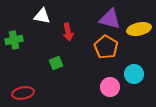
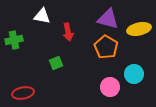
purple triangle: moved 2 px left
